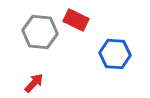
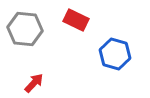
gray hexagon: moved 15 px left, 3 px up
blue hexagon: rotated 12 degrees clockwise
